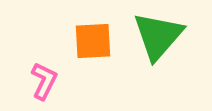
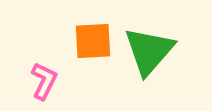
green triangle: moved 9 px left, 15 px down
